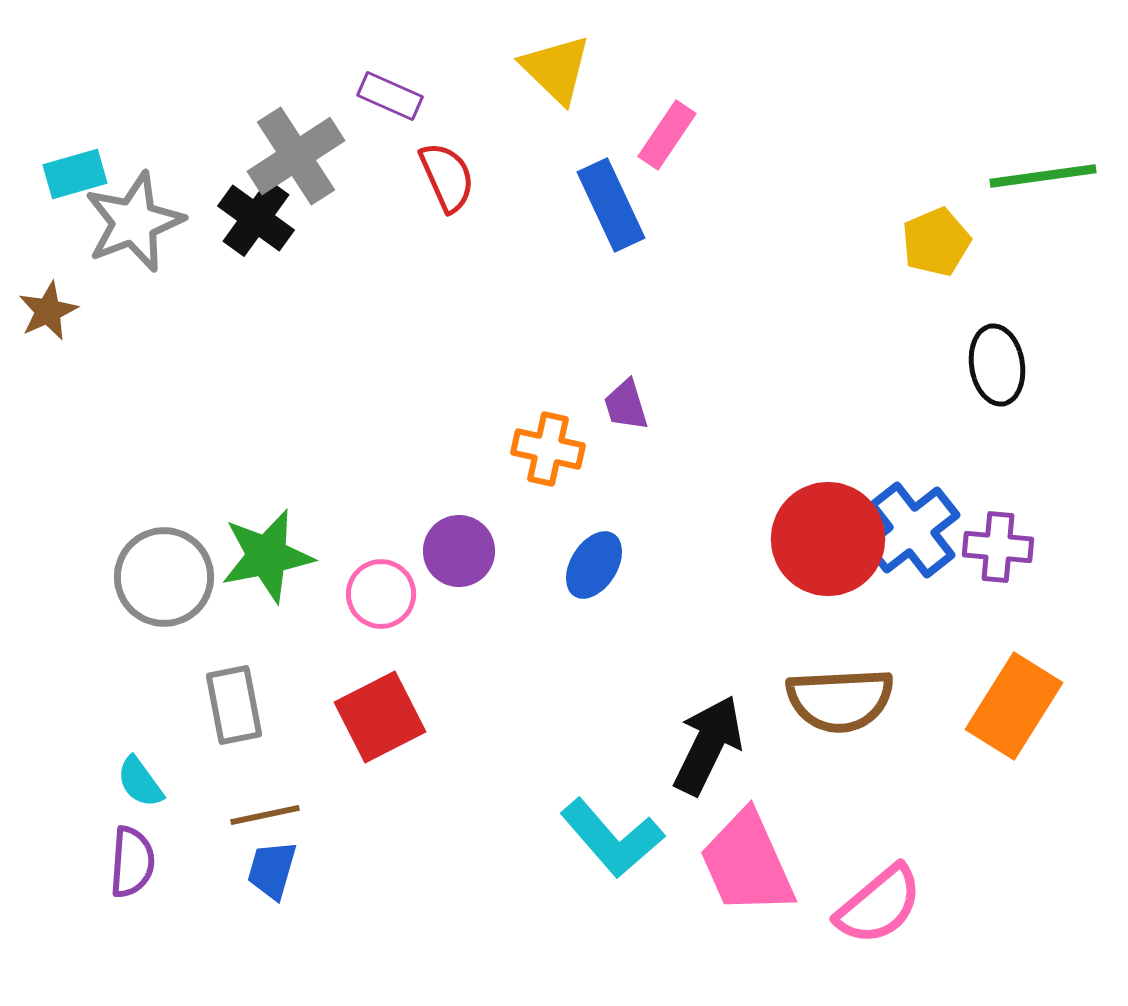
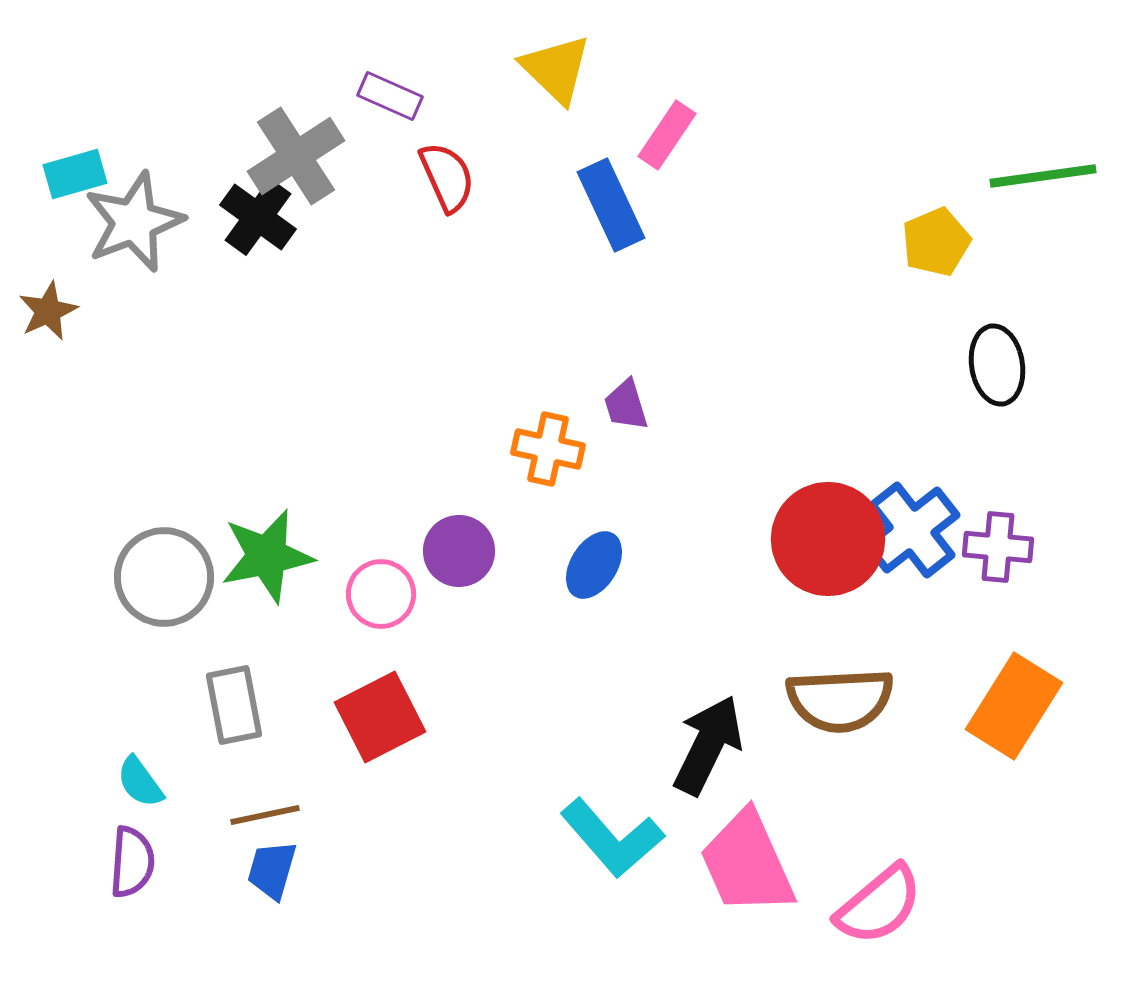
black cross: moved 2 px right, 1 px up
